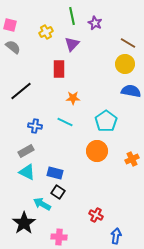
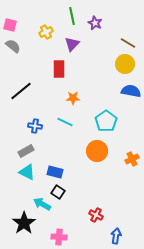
gray semicircle: moved 1 px up
blue rectangle: moved 1 px up
